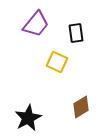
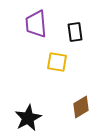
purple trapezoid: rotated 136 degrees clockwise
black rectangle: moved 1 px left, 1 px up
yellow square: rotated 15 degrees counterclockwise
